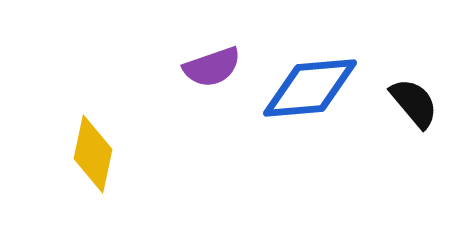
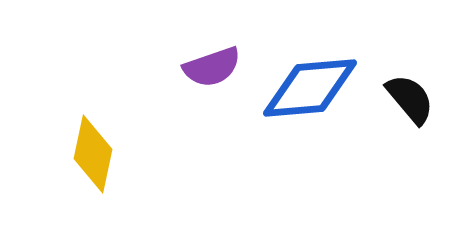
black semicircle: moved 4 px left, 4 px up
